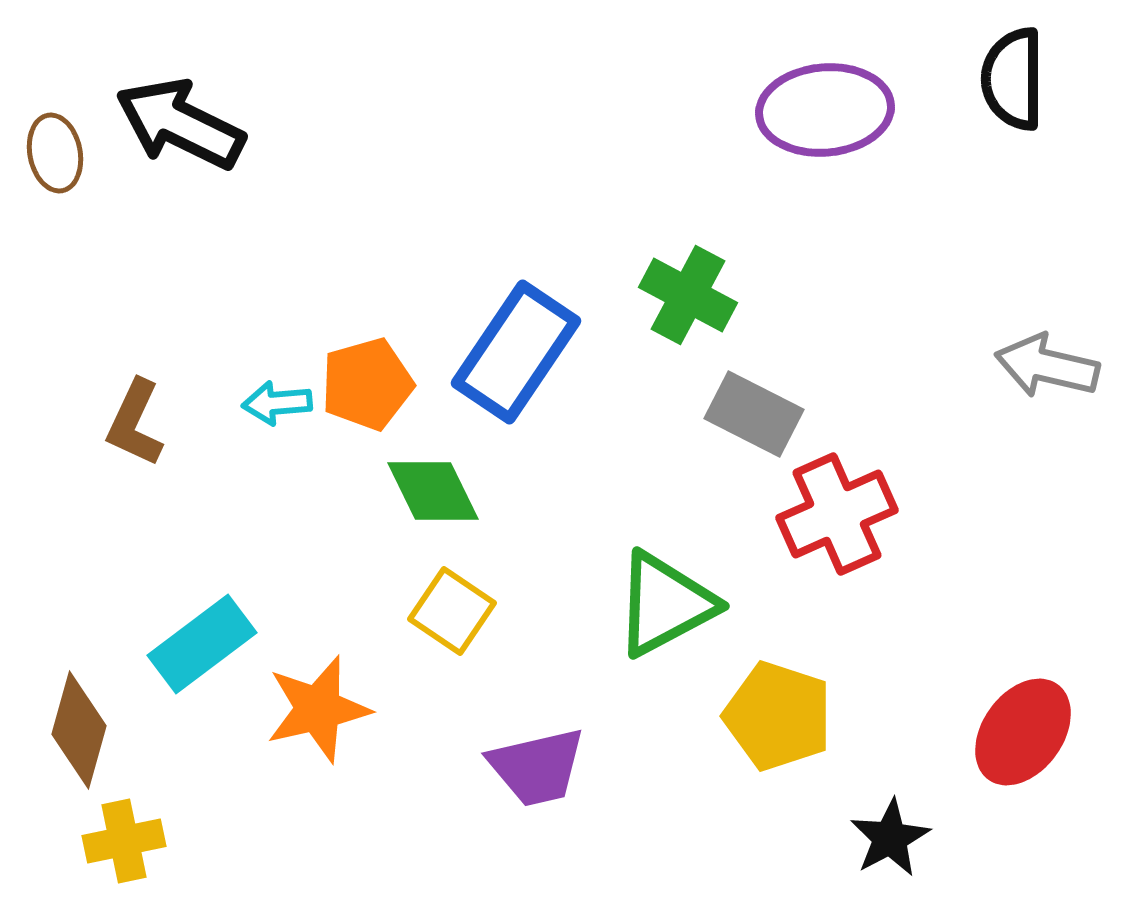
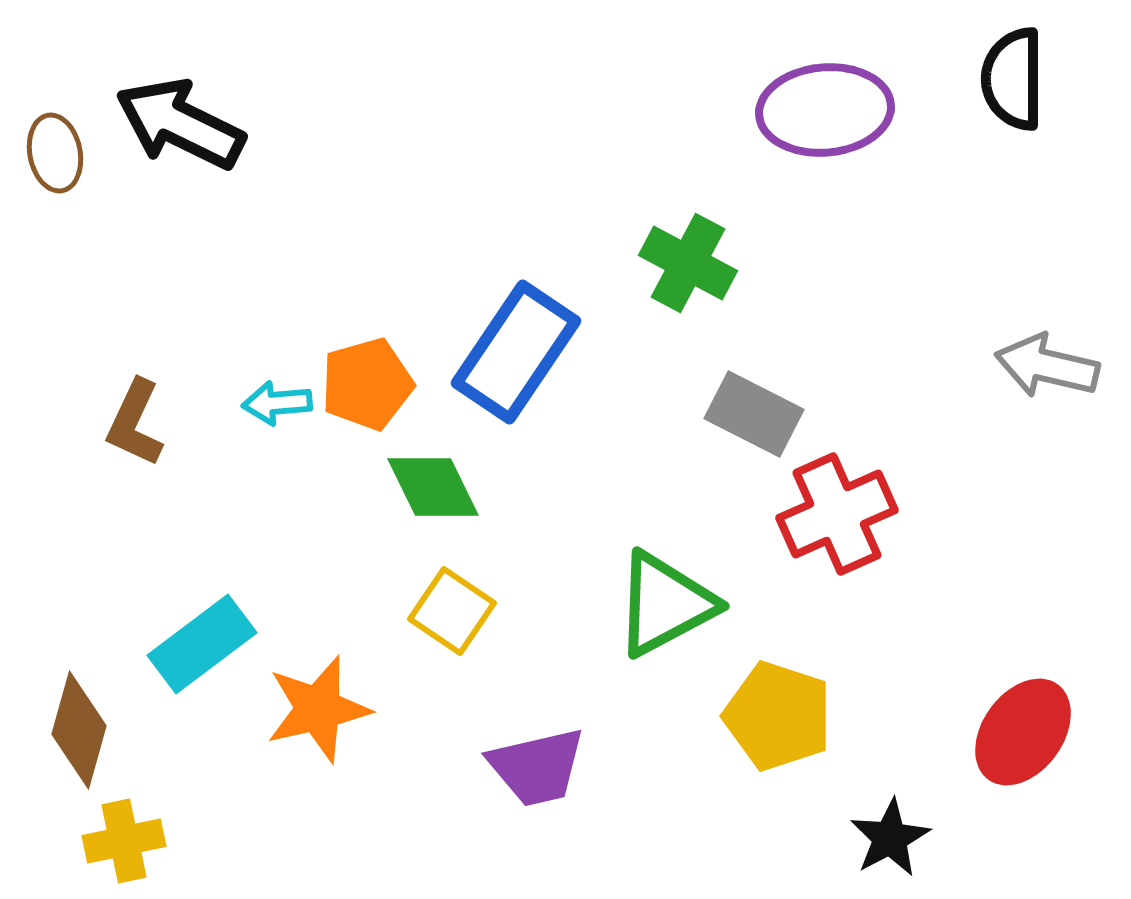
green cross: moved 32 px up
green diamond: moved 4 px up
